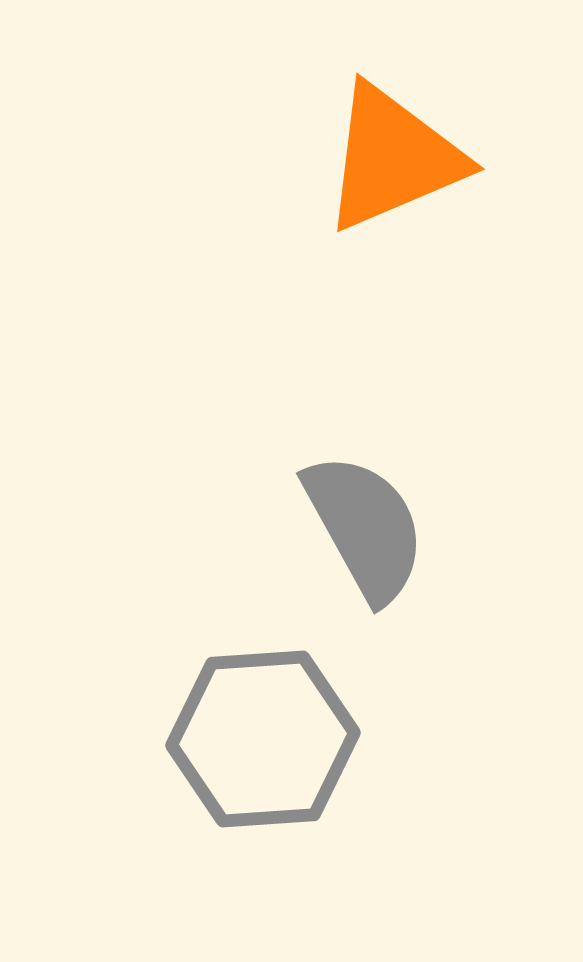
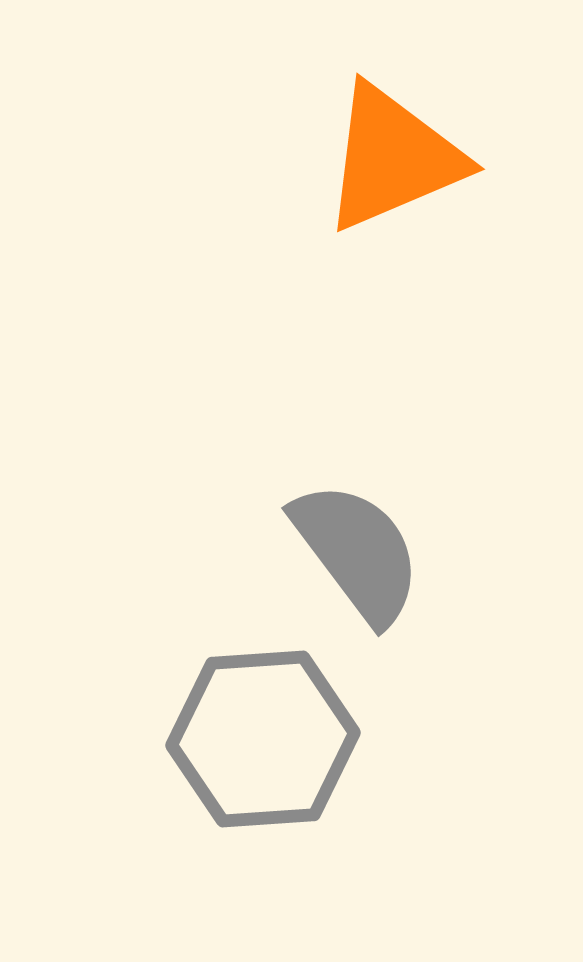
gray semicircle: moved 8 px left, 25 px down; rotated 8 degrees counterclockwise
